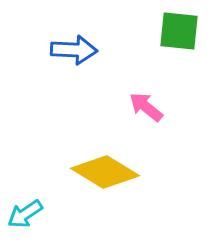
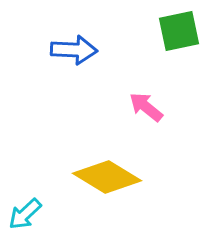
green square: rotated 18 degrees counterclockwise
yellow diamond: moved 2 px right, 5 px down
cyan arrow: rotated 9 degrees counterclockwise
